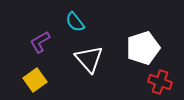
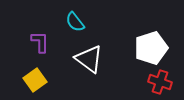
purple L-shape: rotated 120 degrees clockwise
white pentagon: moved 8 px right
white triangle: rotated 12 degrees counterclockwise
